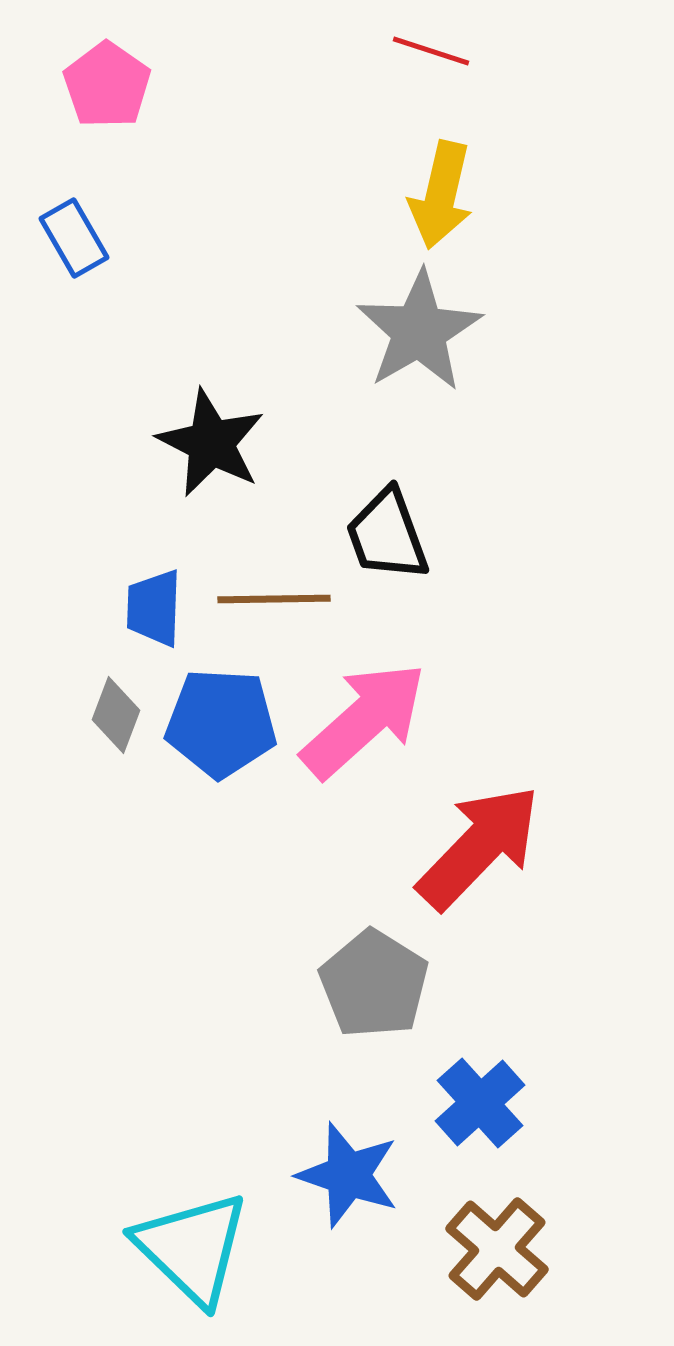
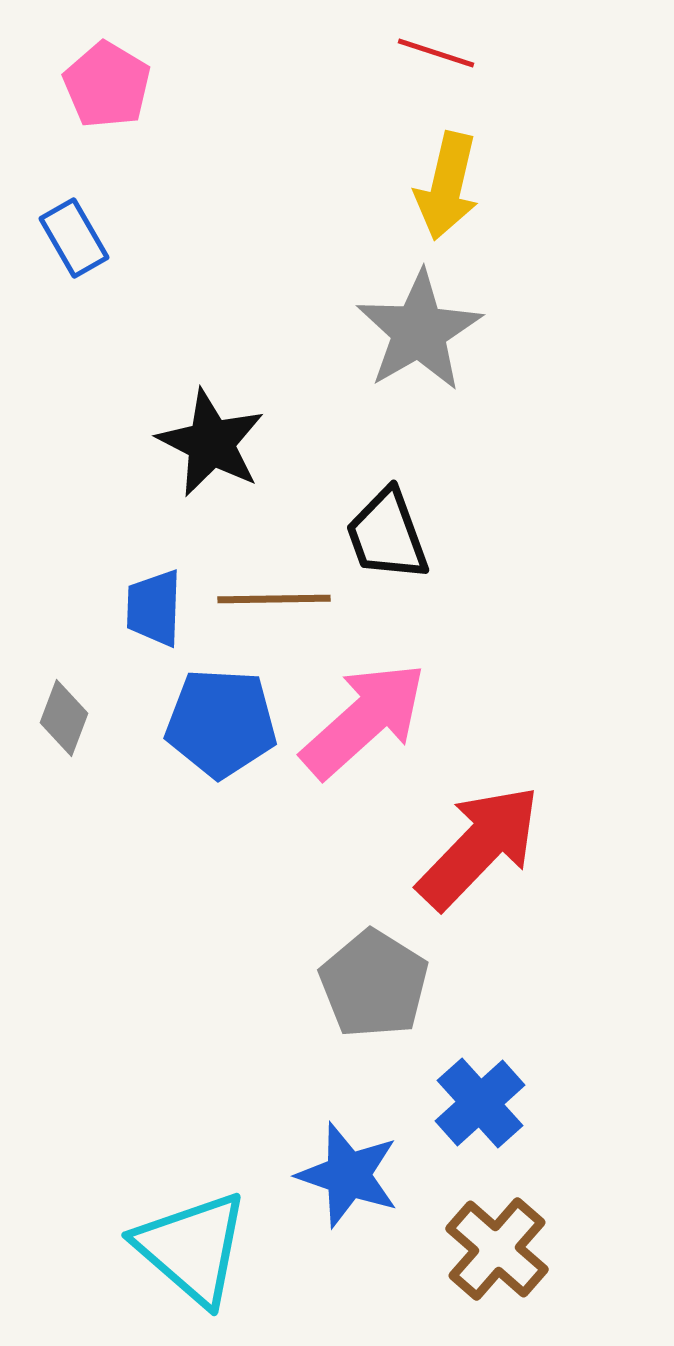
red line: moved 5 px right, 2 px down
pink pentagon: rotated 4 degrees counterclockwise
yellow arrow: moved 6 px right, 9 px up
gray diamond: moved 52 px left, 3 px down
cyan triangle: rotated 3 degrees counterclockwise
